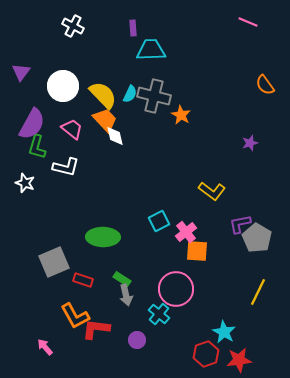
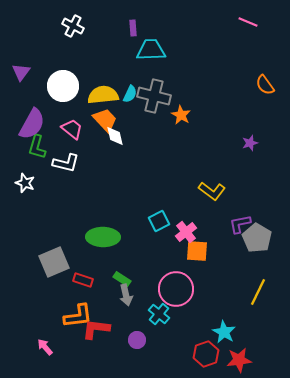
yellow semicircle: rotated 52 degrees counterclockwise
white L-shape: moved 4 px up
orange L-shape: moved 3 px right; rotated 68 degrees counterclockwise
